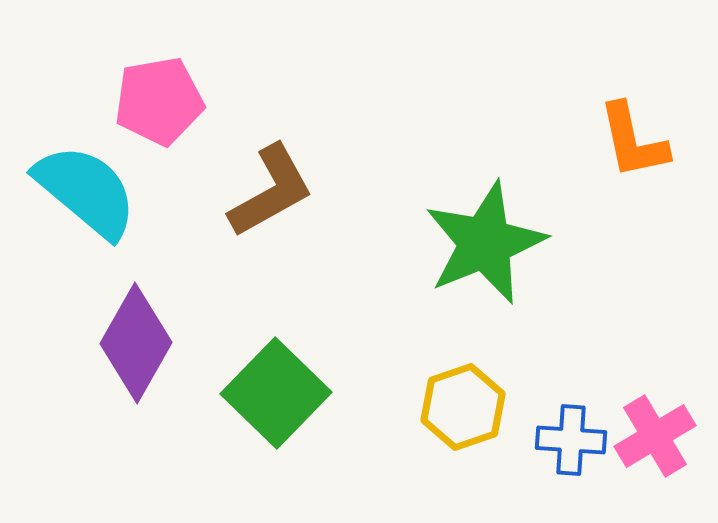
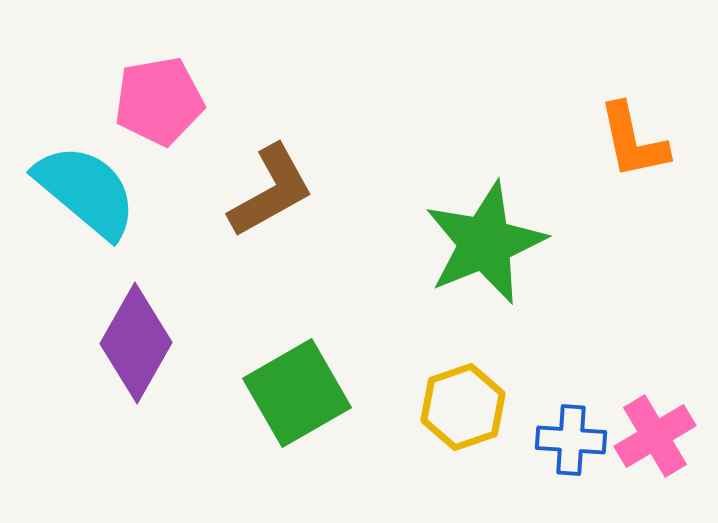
green square: moved 21 px right; rotated 16 degrees clockwise
